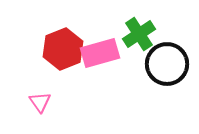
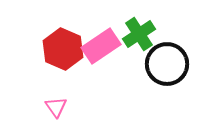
red hexagon: rotated 15 degrees counterclockwise
pink rectangle: moved 1 px right, 7 px up; rotated 18 degrees counterclockwise
pink triangle: moved 16 px right, 5 px down
